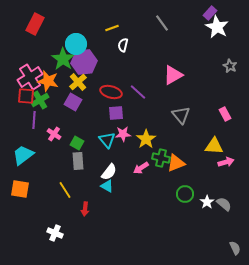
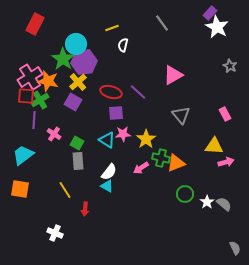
cyan triangle at (107, 140): rotated 18 degrees counterclockwise
